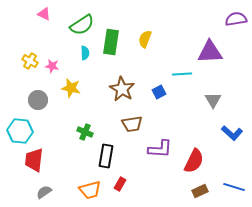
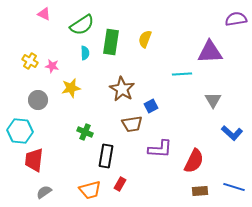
yellow star: rotated 24 degrees counterclockwise
blue square: moved 8 px left, 14 px down
brown rectangle: rotated 21 degrees clockwise
